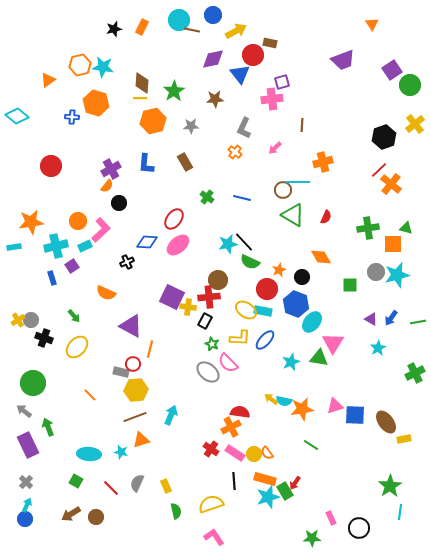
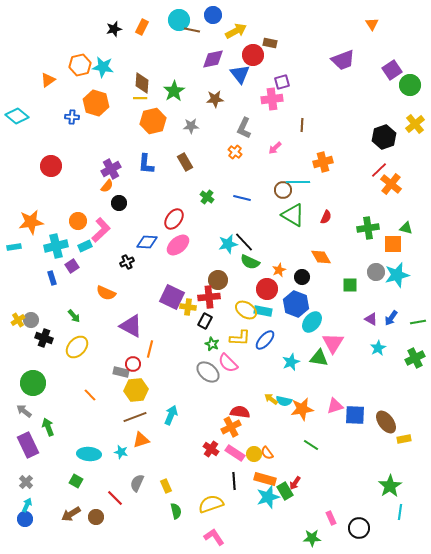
green cross at (415, 373): moved 15 px up
red line at (111, 488): moved 4 px right, 10 px down
